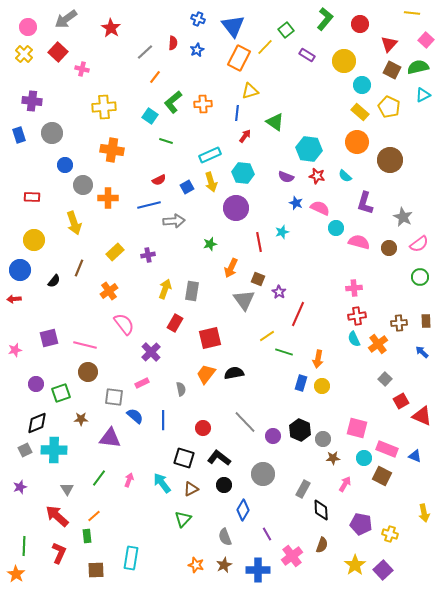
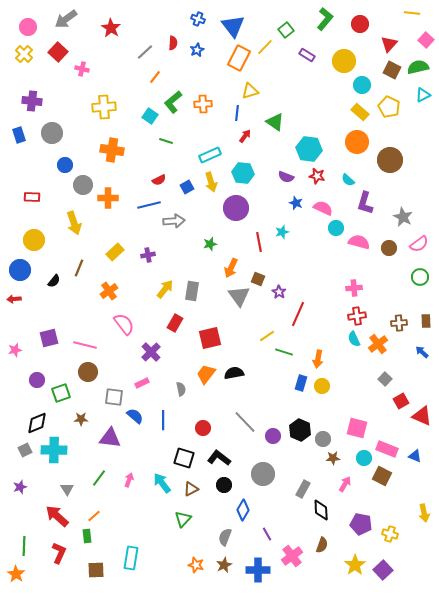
cyan semicircle at (345, 176): moved 3 px right, 4 px down
pink semicircle at (320, 208): moved 3 px right
yellow arrow at (165, 289): rotated 18 degrees clockwise
gray triangle at (244, 300): moved 5 px left, 4 px up
purple circle at (36, 384): moved 1 px right, 4 px up
gray semicircle at (225, 537): rotated 42 degrees clockwise
